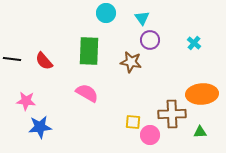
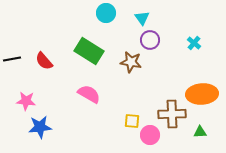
green rectangle: rotated 60 degrees counterclockwise
black line: rotated 18 degrees counterclockwise
pink semicircle: moved 2 px right, 1 px down
yellow square: moved 1 px left, 1 px up
